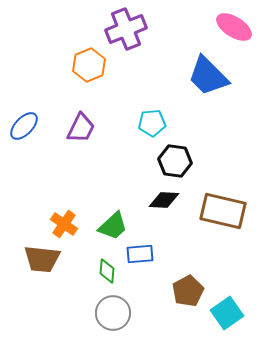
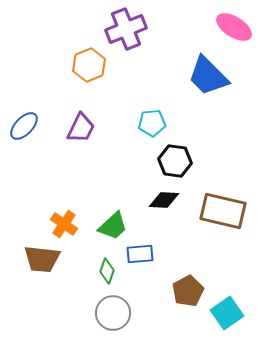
green diamond: rotated 15 degrees clockwise
